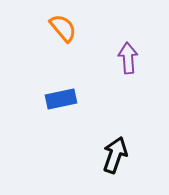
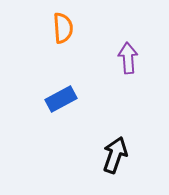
orange semicircle: rotated 36 degrees clockwise
blue rectangle: rotated 16 degrees counterclockwise
